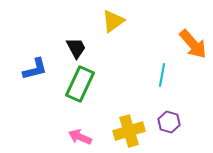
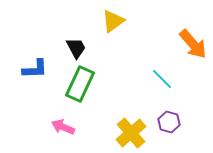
blue L-shape: rotated 12 degrees clockwise
cyan line: moved 4 px down; rotated 55 degrees counterclockwise
yellow cross: moved 2 px right, 2 px down; rotated 24 degrees counterclockwise
pink arrow: moved 17 px left, 10 px up
